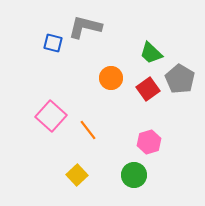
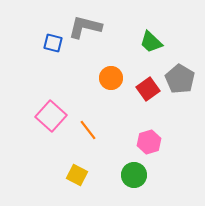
green trapezoid: moved 11 px up
yellow square: rotated 20 degrees counterclockwise
